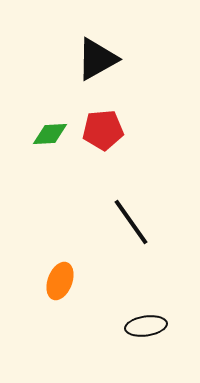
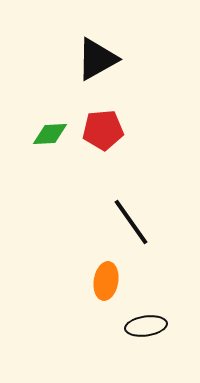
orange ellipse: moved 46 px right; rotated 12 degrees counterclockwise
